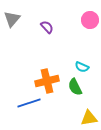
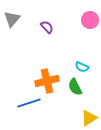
yellow triangle: rotated 24 degrees counterclockwise
